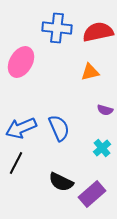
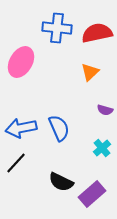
red semicircle: moved 1 px left, 1 px down
orange triangle: rotated 30 degrees counterclockwise
blue arrow: rotated 12 degrees clockwise
black line: rotated 15 degrees clockwise
